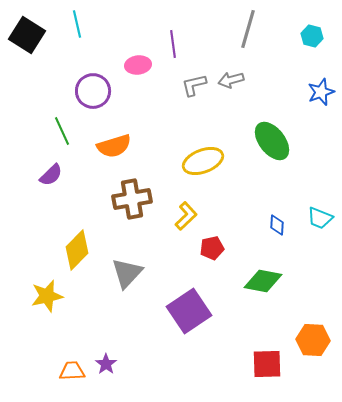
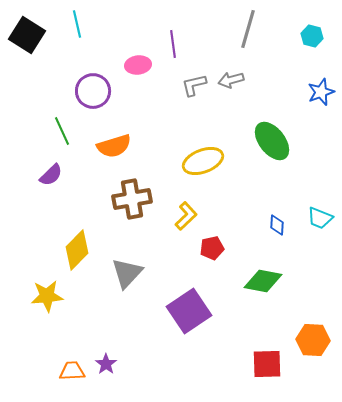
yellow star: rotated 8 degrees clockwise
